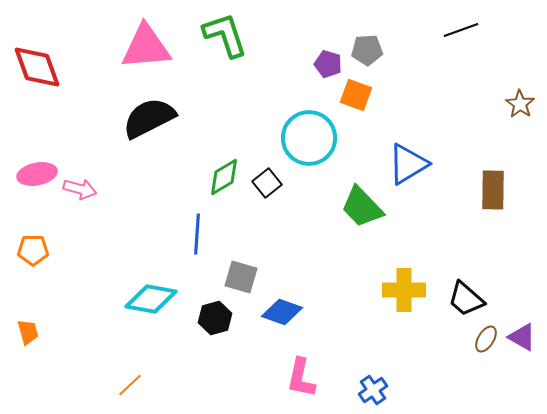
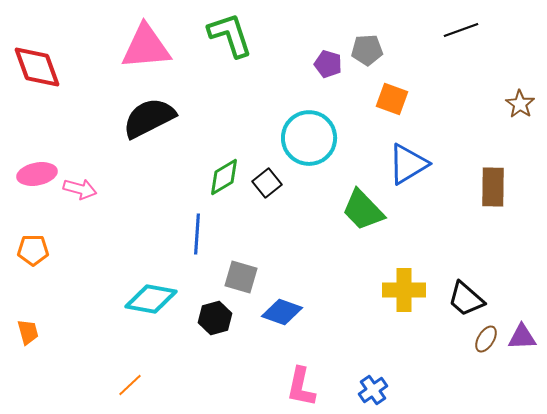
green L-shape: moved 5 px right
orange square: moved 36 px right, 4 px down
brown rectangle: moved 3 px up
green trapezoid: moved 1 px right, 3 px down
purple triangle: rotated 32 degrees counterclockwise
pink L-shape: moved 9 px down
